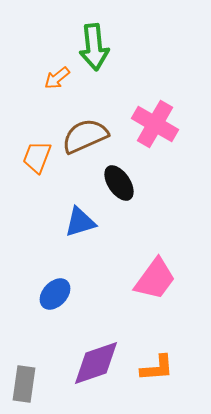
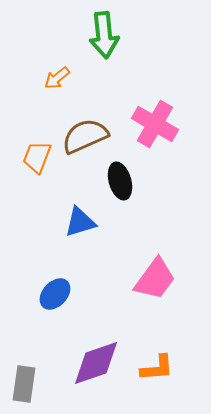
green arrow: moved 10 px right, 12 px up
black ellipse: moved 1 px right, 2 px up; rotated 18 degrees clockwise
